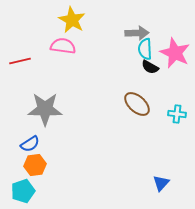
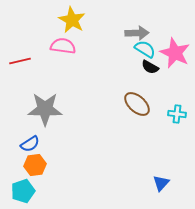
cyan semicircle: rotated 125 degrees clockwise
